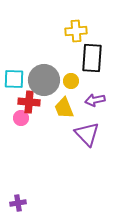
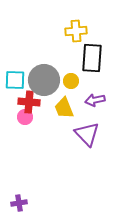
cyan square: moved 1 px right, 1 px down
pink circle: moved 4 px right, 1 px up
purple cross: moved 1 px right
